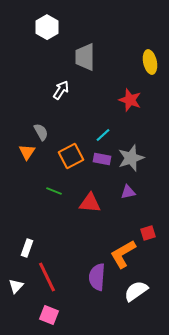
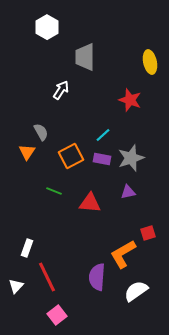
pink square: moved 8 px right; rotated 30 degrees clockwise
